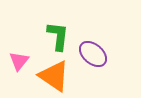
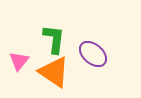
green L-shape: moved 4 px left, 3 px down
orange triangle: moved 4 px up
